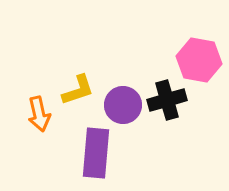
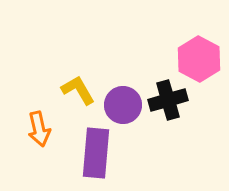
pink hexagon: moved 1 px up; rotated 18 degrees clockwise
yellow L-shape: rotated 102 degrees counterclockwise
black cross: moved 1 px right
orange arrow: moved 15 px down
